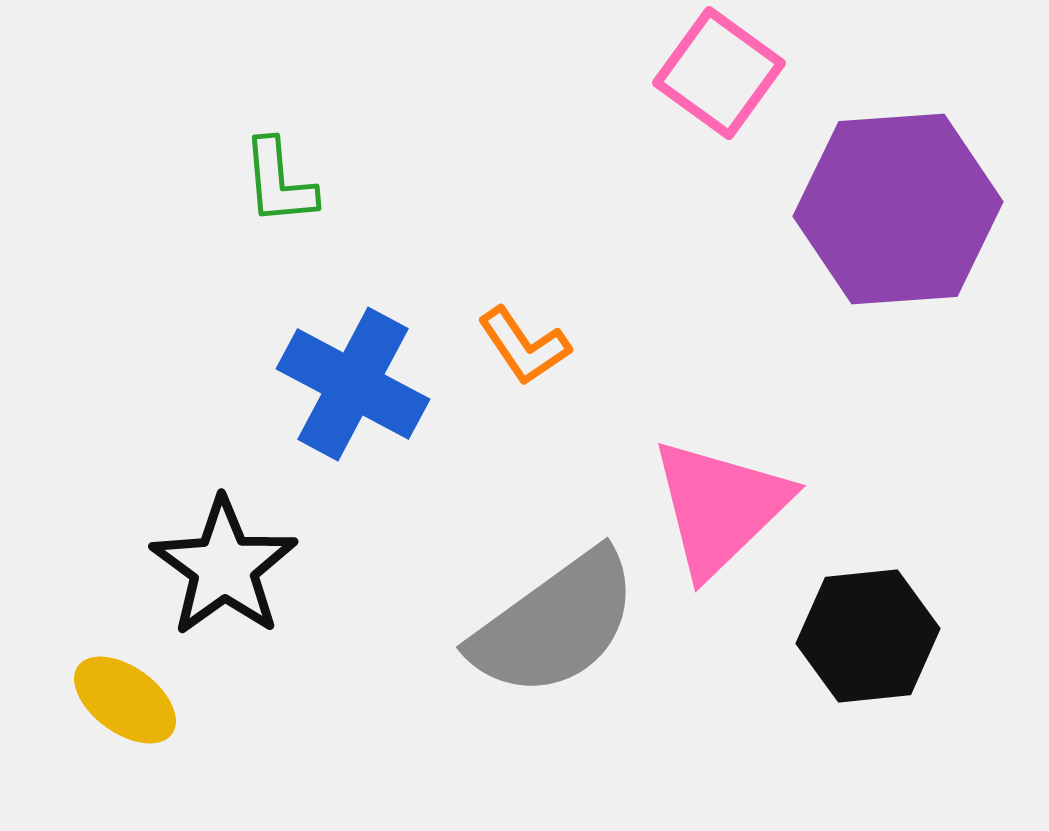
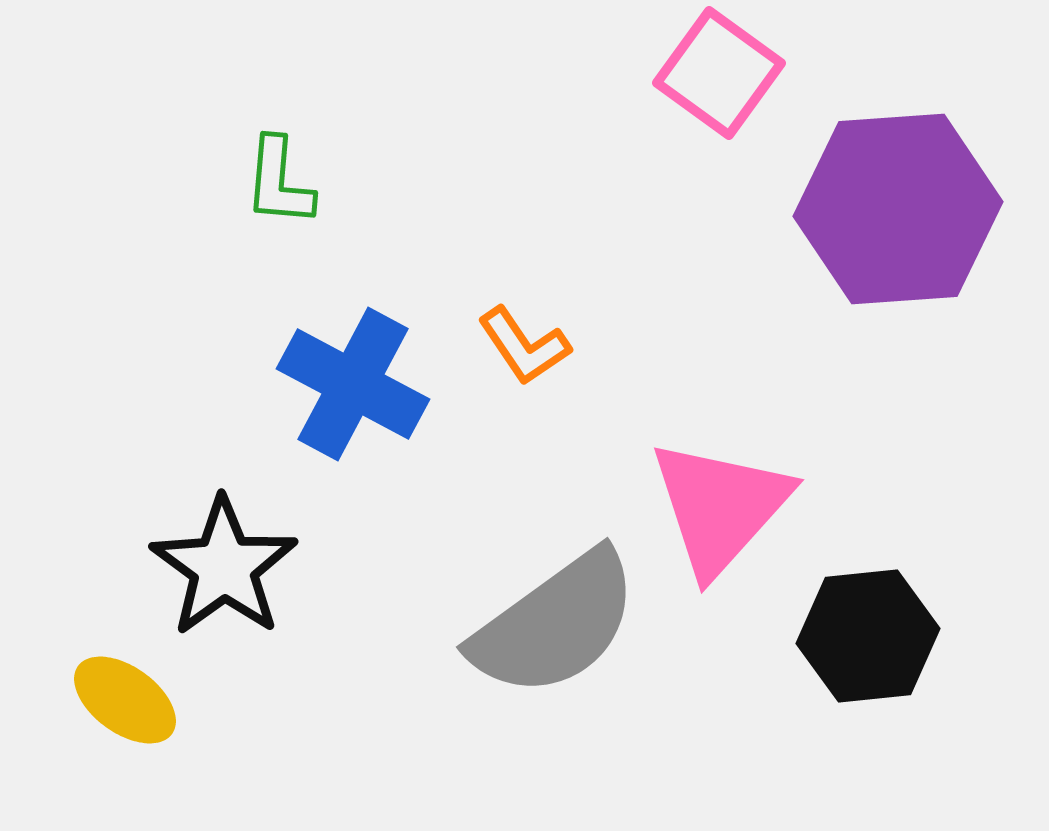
green L-shape: rotated 10 degrees clockwise
pink triangle: rotated 4 degrees counterclockwise
